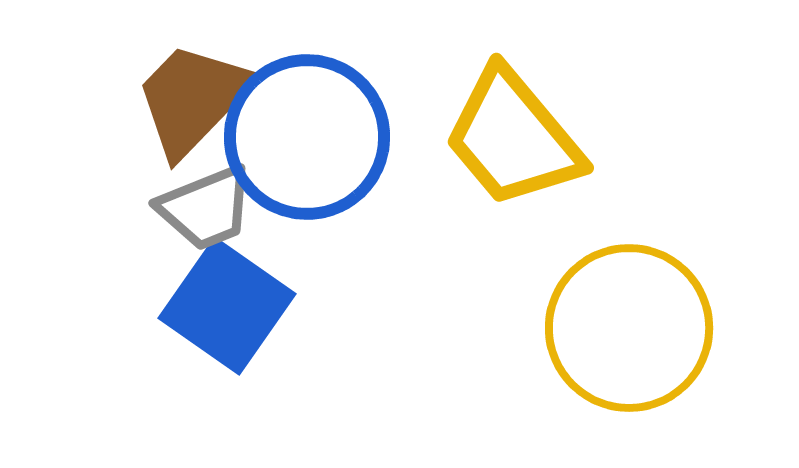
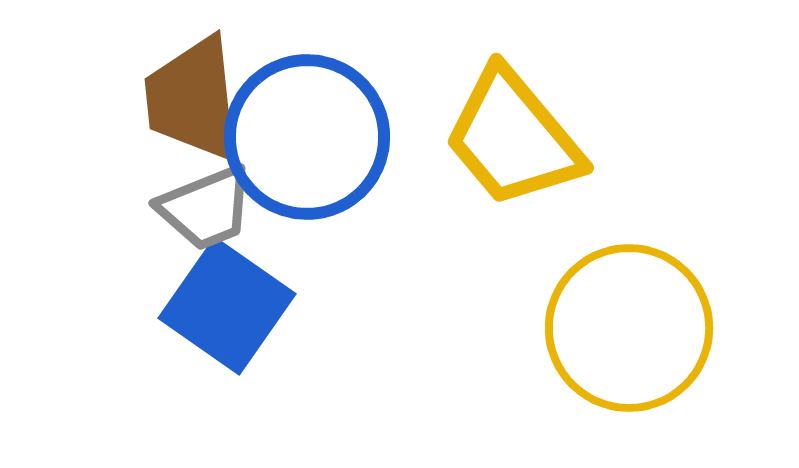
brown trapezoid: rotated 50 degrees counterclockwise
